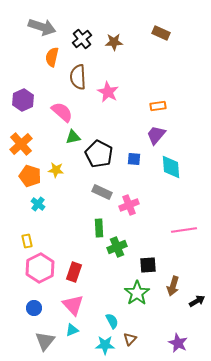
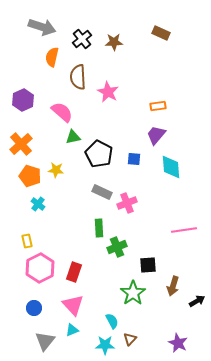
pink cross: moved 2 px left, 2 px up
green star: moved 4 px left
